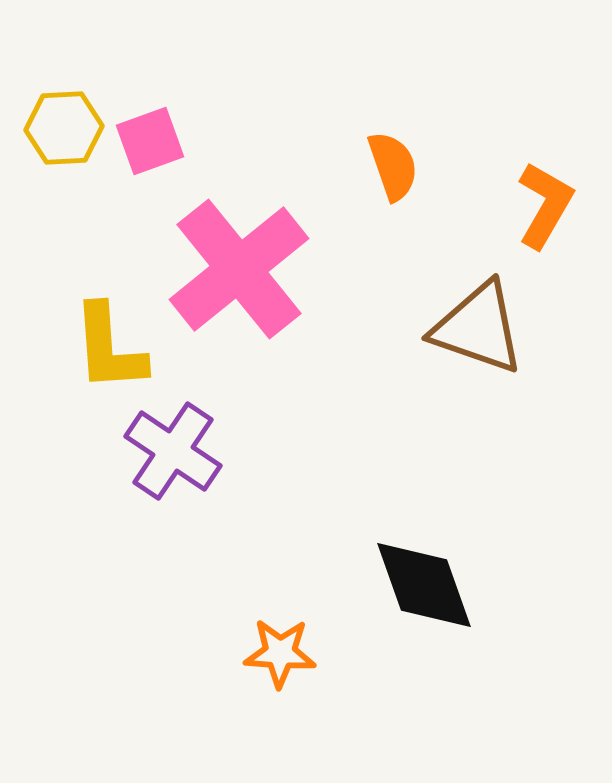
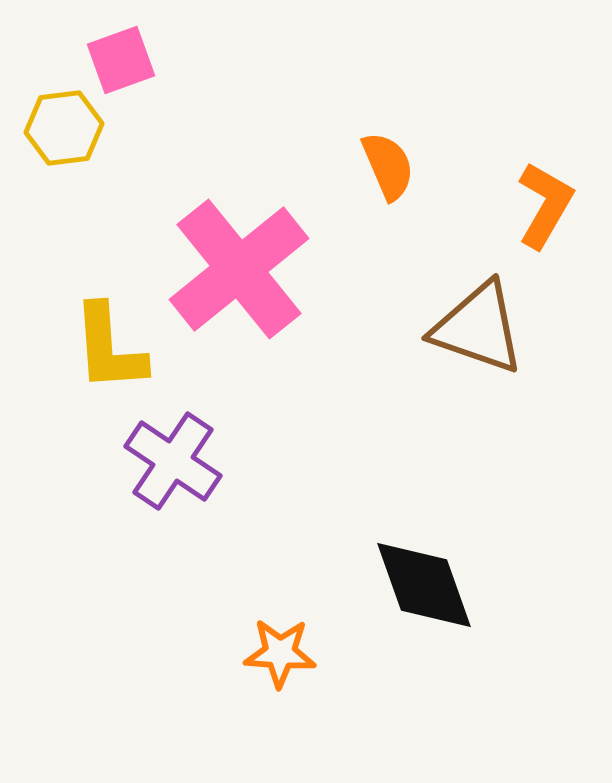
yellow hexagon: rotated 4 degrees counterclockwise
pink square: moved 29 px left, 81 px up
orange semicircle: moved 5 px left; rotated 4 degrees counterclockwise
purple cross: moved 10 px down
